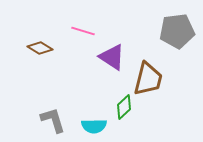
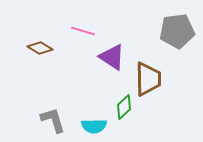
brown trapezoid: rotated 15 degrees counterclockwise
